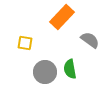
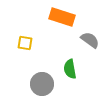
orange rectangle: rotated 65 degrees clockwise
gray circle: moved 3 px left, 12 px down
